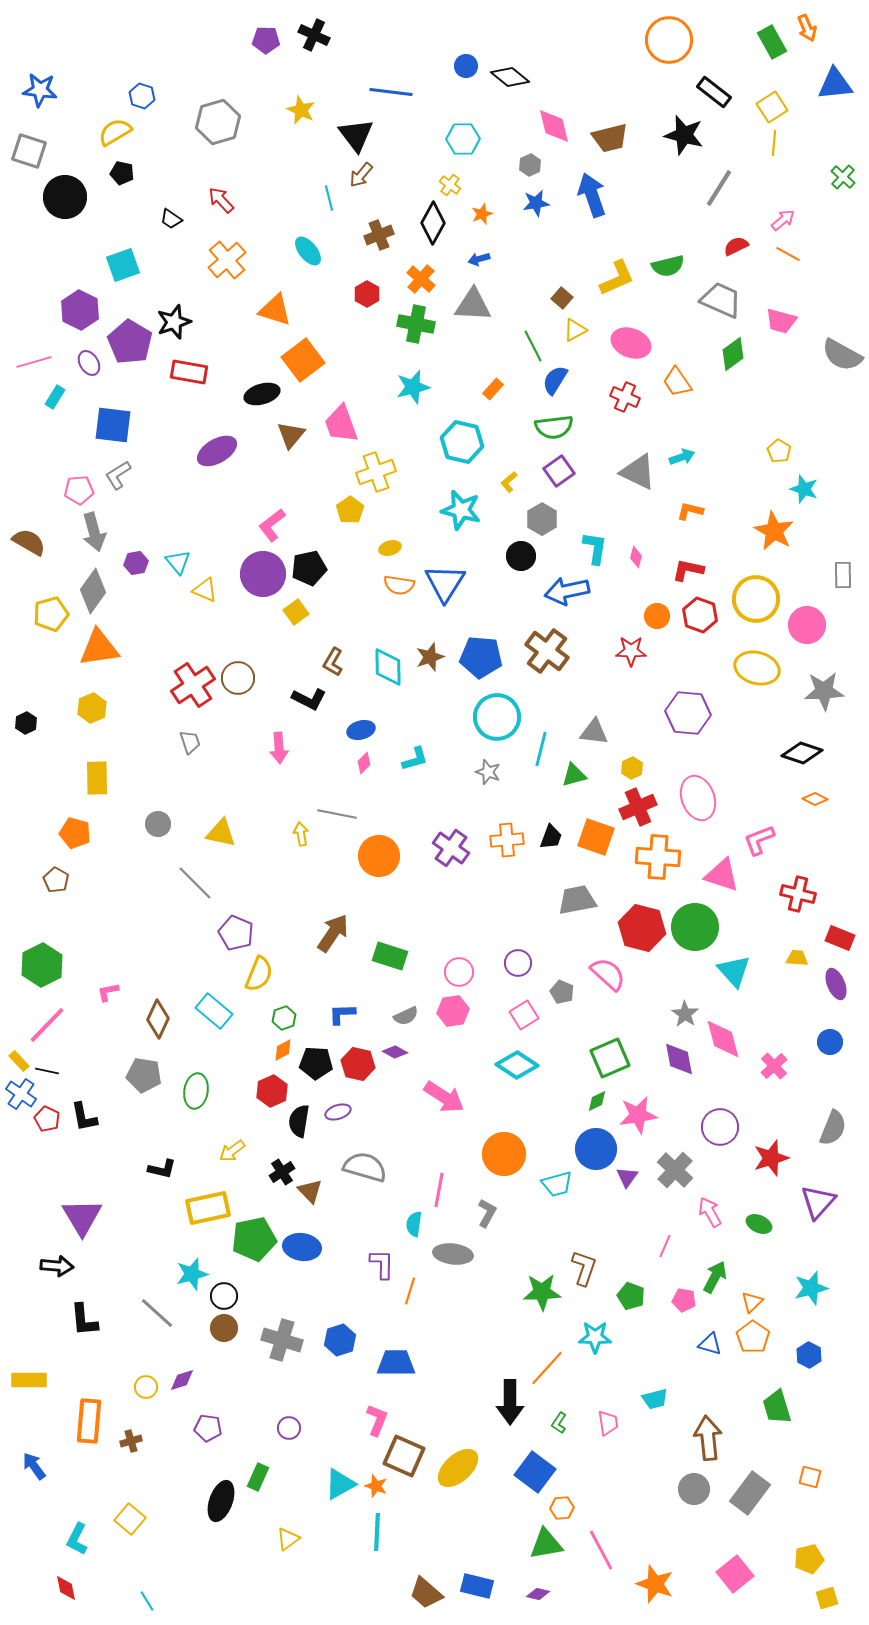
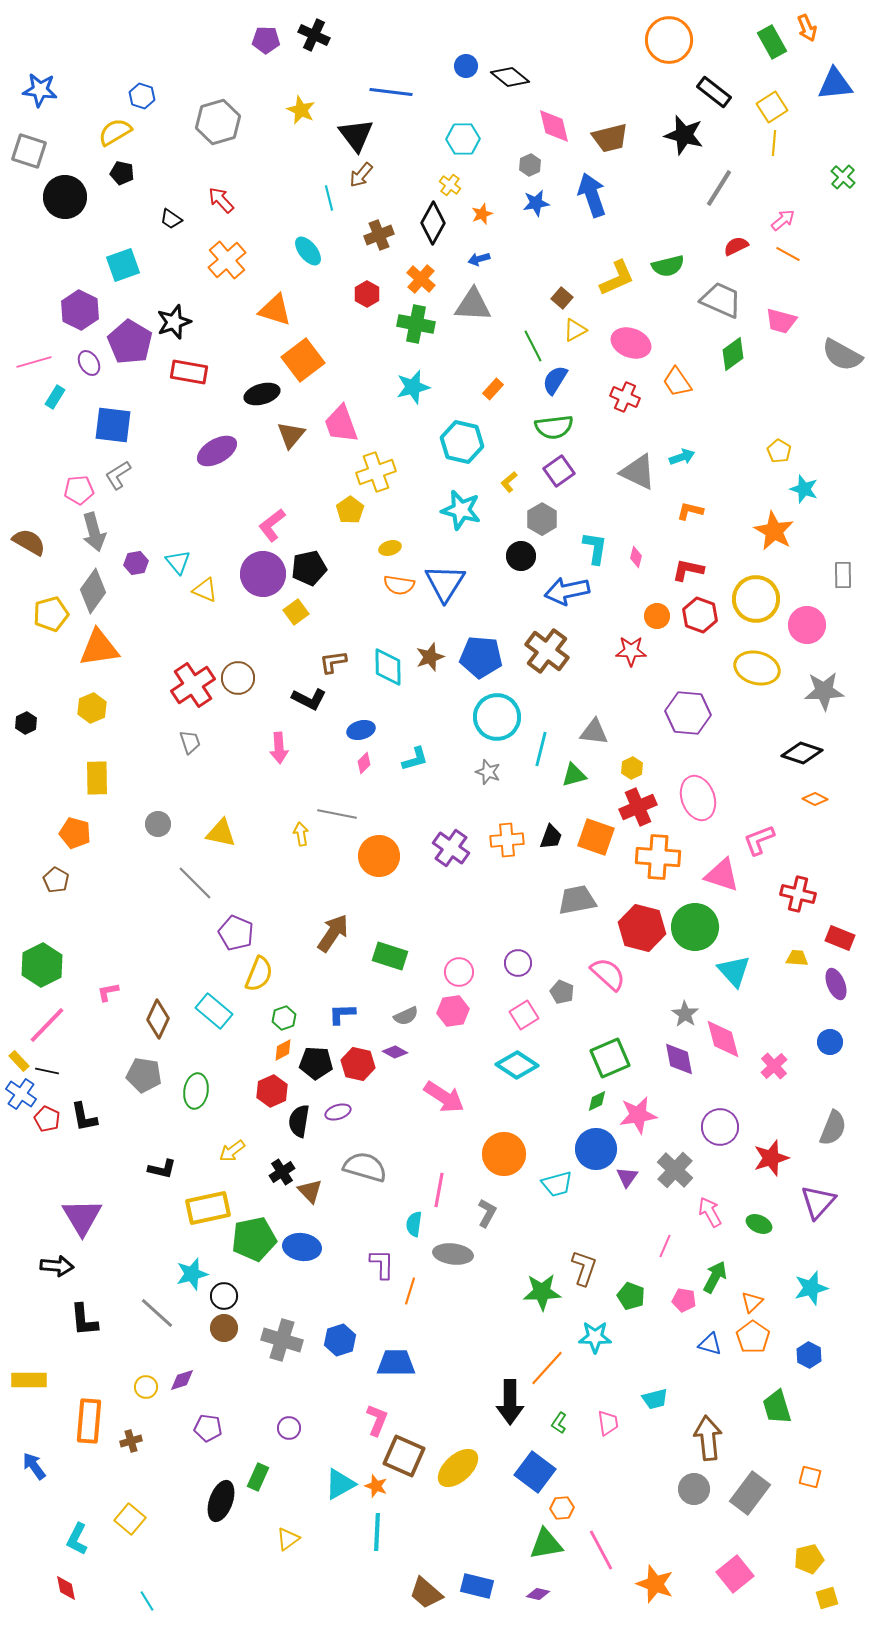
brown L-shape at (333, 662): rotated 52 degrees clockwise
